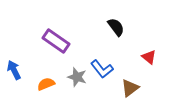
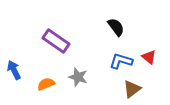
blue L-shape: moved 19 px right, 8 px up; rotated 145 degrees clockwise
gray star: moved 1 px right
brown triangle: moved 2 px right, 1 px down
